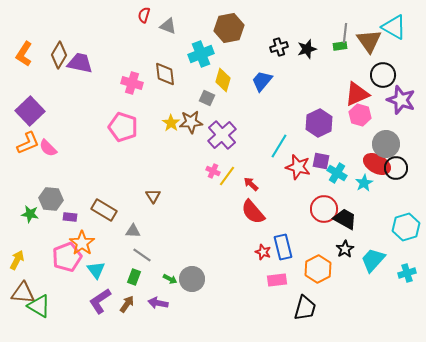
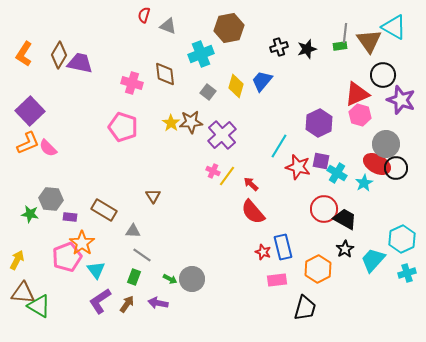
yellow diamond at (223, 80): moved 13 px right, 6 px down
gray square at (207, 98): moved 1 px right, 6 px up; rotated 14 degrees clockwise
cyan hexagon at (406, 227): moved 4 px left, 12 px down; rotated 8 degrees counterclockwise
